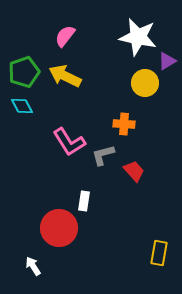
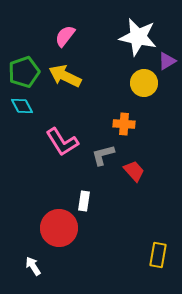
yellow circle: moved 1 px left
pink L-shape: moved 7 px left
yellow rectangle: moved 1 px left, 2 px down
